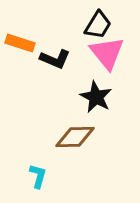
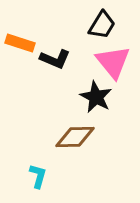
black trapezoid: moved 4 px right
pink triangle: moved 6 px right, 9 px down
